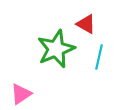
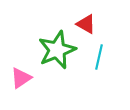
green star: moved 1 px right, 1 px down
pink triangle: moved 16 px up
